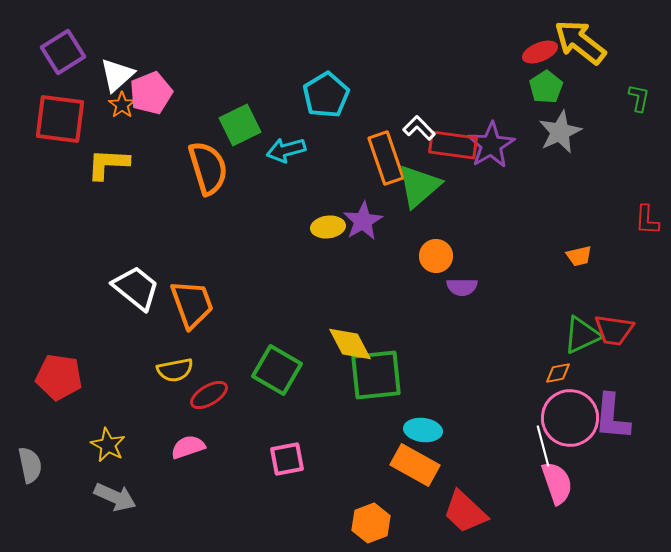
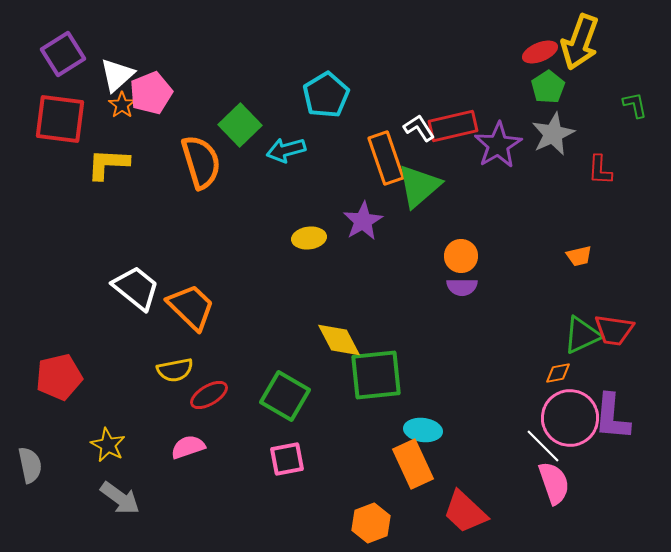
yellow arrow at (580, 42): rotated 108 degrees counterclockwise
purple square at (63, 52): moved 2 px down
green pentagon at (546, 87): moved 2 px right
green L-shape at (639, 98): moved 4 px left, 7 px down; rotated 24 degrees counterclockwise
green square at (240, 125): rotated 18 degrees counterclockwise
white L-shape at (419, 128): rotated 12 degrees clockwise
gray star at (560, 132): moved 7 px left, 2 px down
red rectangle at (453, 145): moved 19 px up; rotated 21 degrees counterclockwise
purple star at (491, 145): moved 7 px right
orange semicircle at (208, 168): moved 7 px left, 6 px up
red L-shape at (647, 220): moved 47 px left, 50 px up
yellow ellipse at (328, 227): moved 19 px left, 11 px down
orange circle at (436, 256): moved 25 px right
orange trapezoid at (192, 304): moved 1 px left, 3 px down; rotated 26 degrees counterclockwise
yellow diamond at (350, 344): moved 11 px left, 4 px up
green square at (277, 370): moved 8 px right, 26 px down
red pentagon at (59, 377): rotated 21 degrees counterclockwise
white line at (543, 446): rotated 30 degrees counterclockwise
orange rectangle at (415, 465): moved 2 px left, 1 px up; rotated 36 degrees clockwise
pink semicircle at (557, 483): moved 3 px left
gray arrow at (115, 497): moved 5 px right, 1 px down; rotated 12 degrees clockwise
